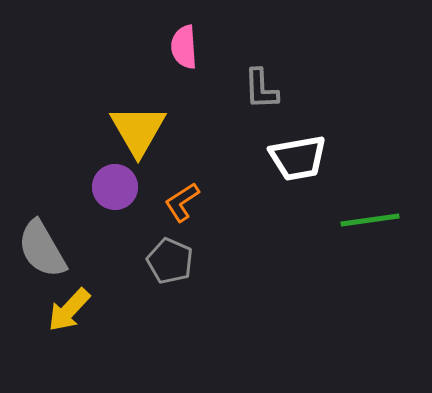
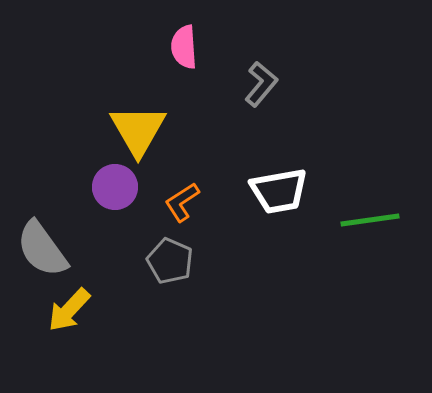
gray L-shape: moved 5 px up; rotated 138 degrees counterclockwise
white trapezoid: moved 19 px left, 33 px down
gray semicircle: rotated 6 degrees counterclockwise
